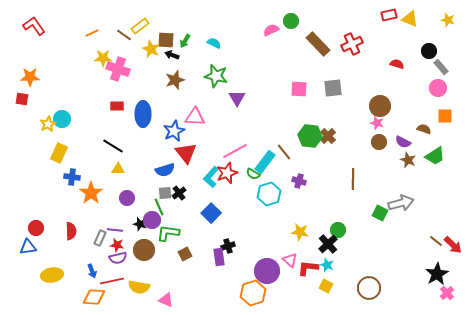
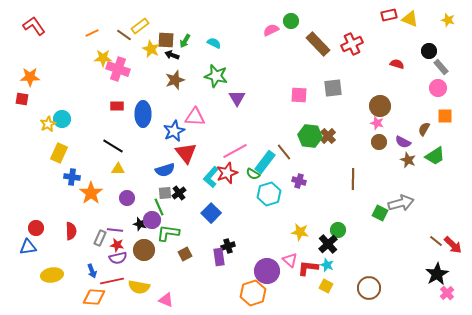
pink square at (299, 89): moved 6 px down
brown semicircle at (424, 129): rotated 80 degrees counterclockwise
